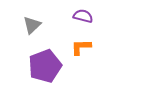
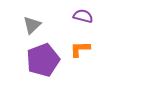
orange L-shape: moved 1 px left, 2 px down
purple pentagon: moved 2 px left, 6 px up
